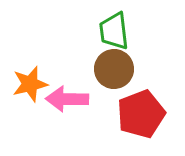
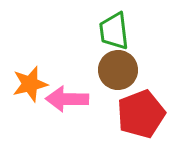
brown circle: moved 4 px right, 1 px down
